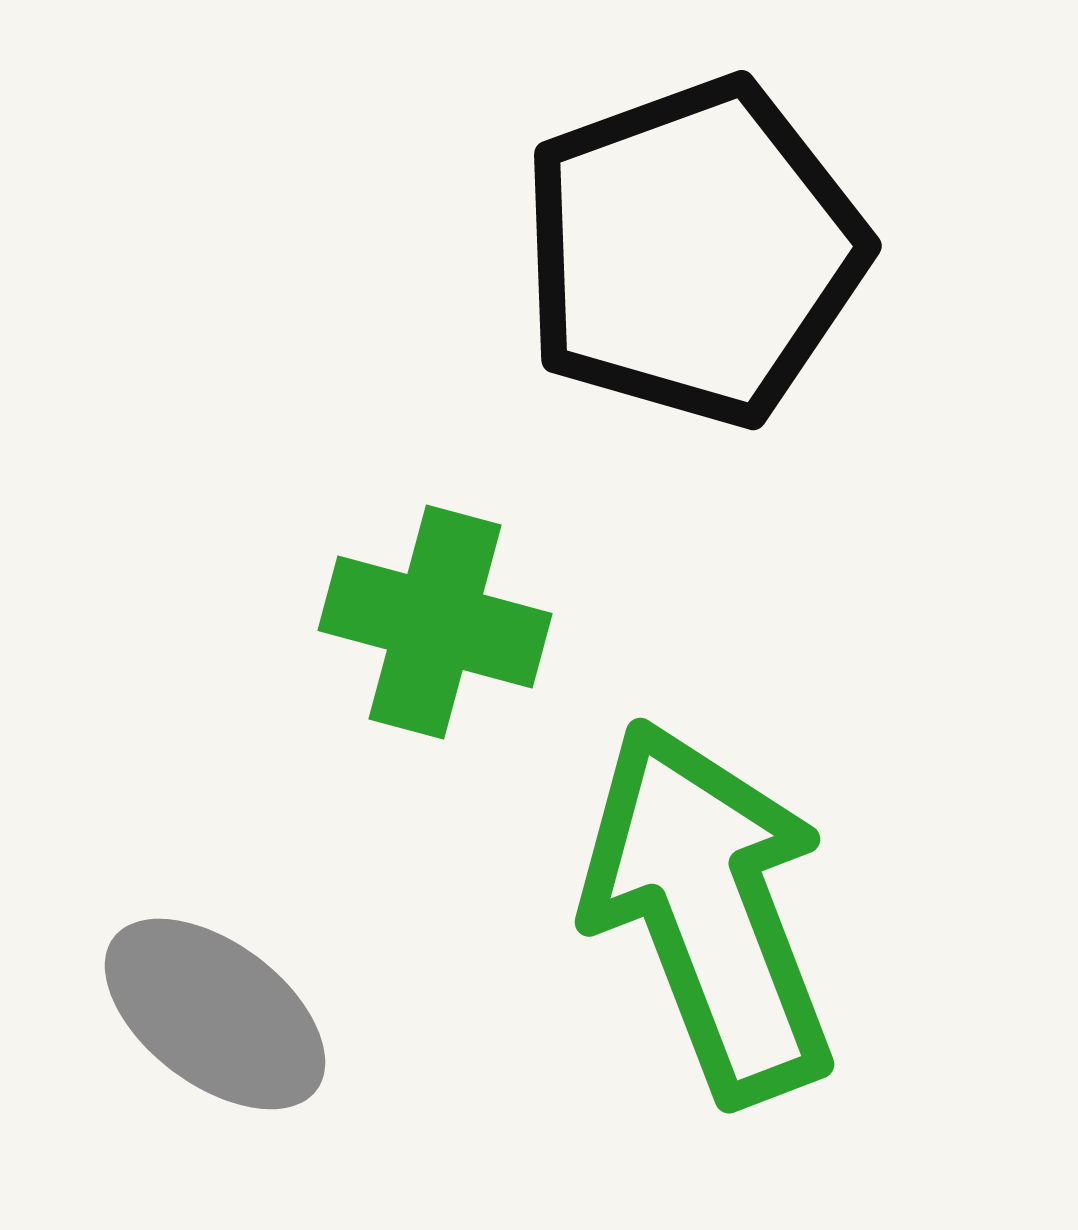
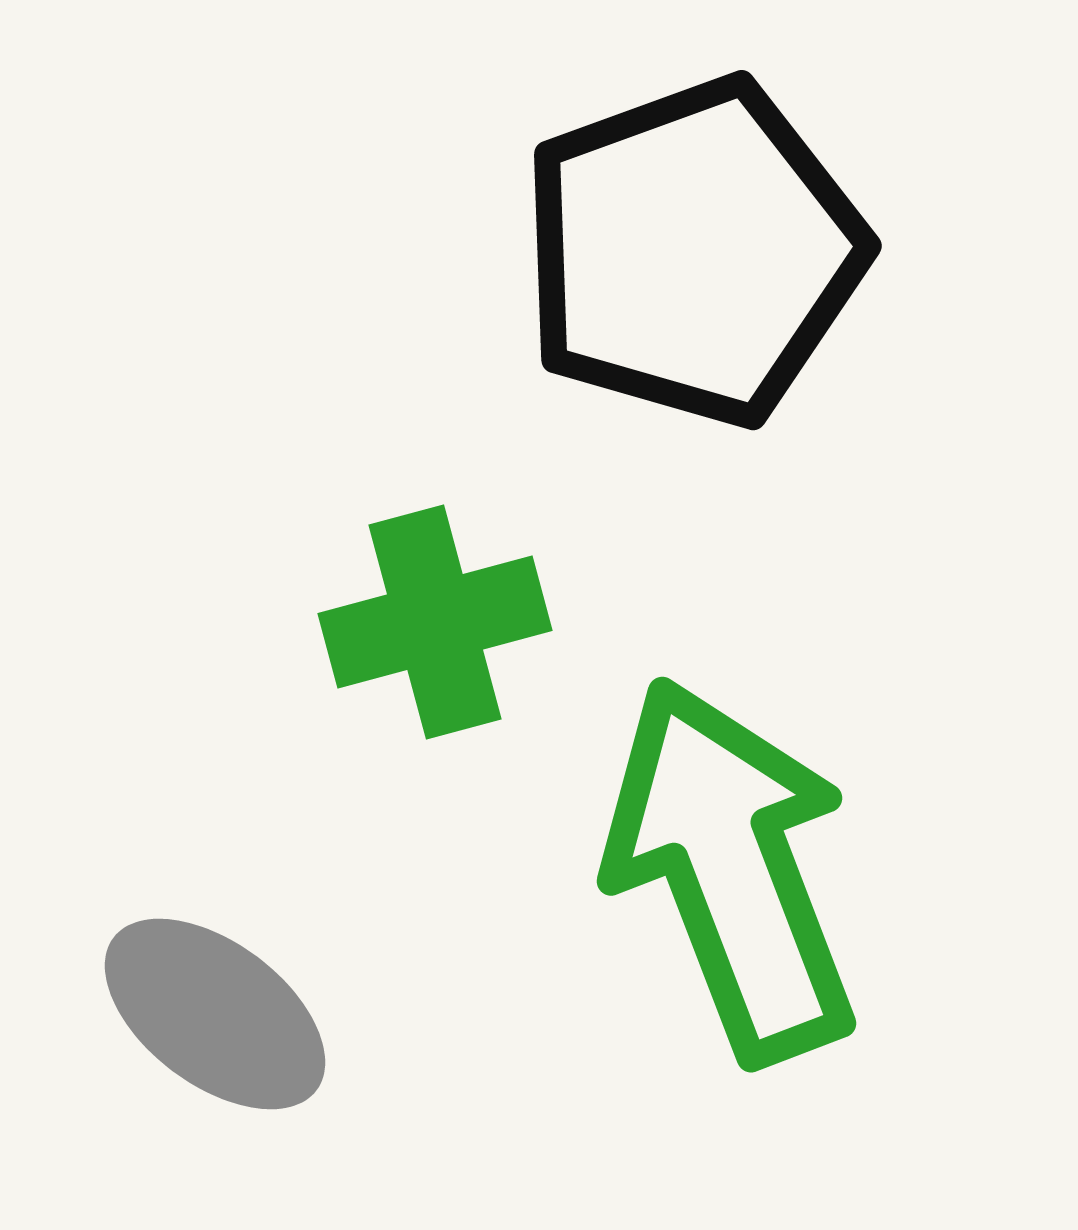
green cross: rotated 30 degrees counterclockwise
green arrow: moved 22 px right, 41 px up
